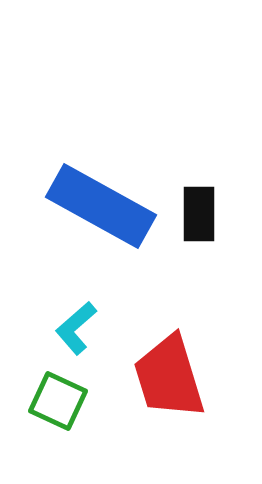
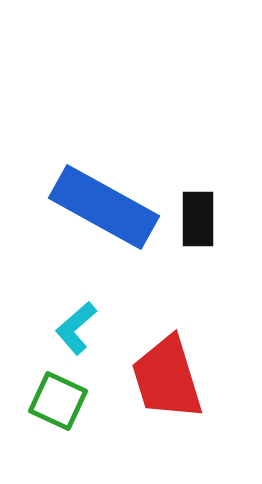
blue rectangle: moved 3 px right, 1 px down
black rectangle: moved 1 px left, 5 px down
red trapezoid: moved 2 px left, 1 px down
